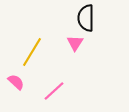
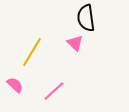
black semicircle: rotated 8 degrees counterclockwise
pink triangle: rotated 18 degrees counterclockwise
pink semicircle: moved 1 px left, 3 px down
